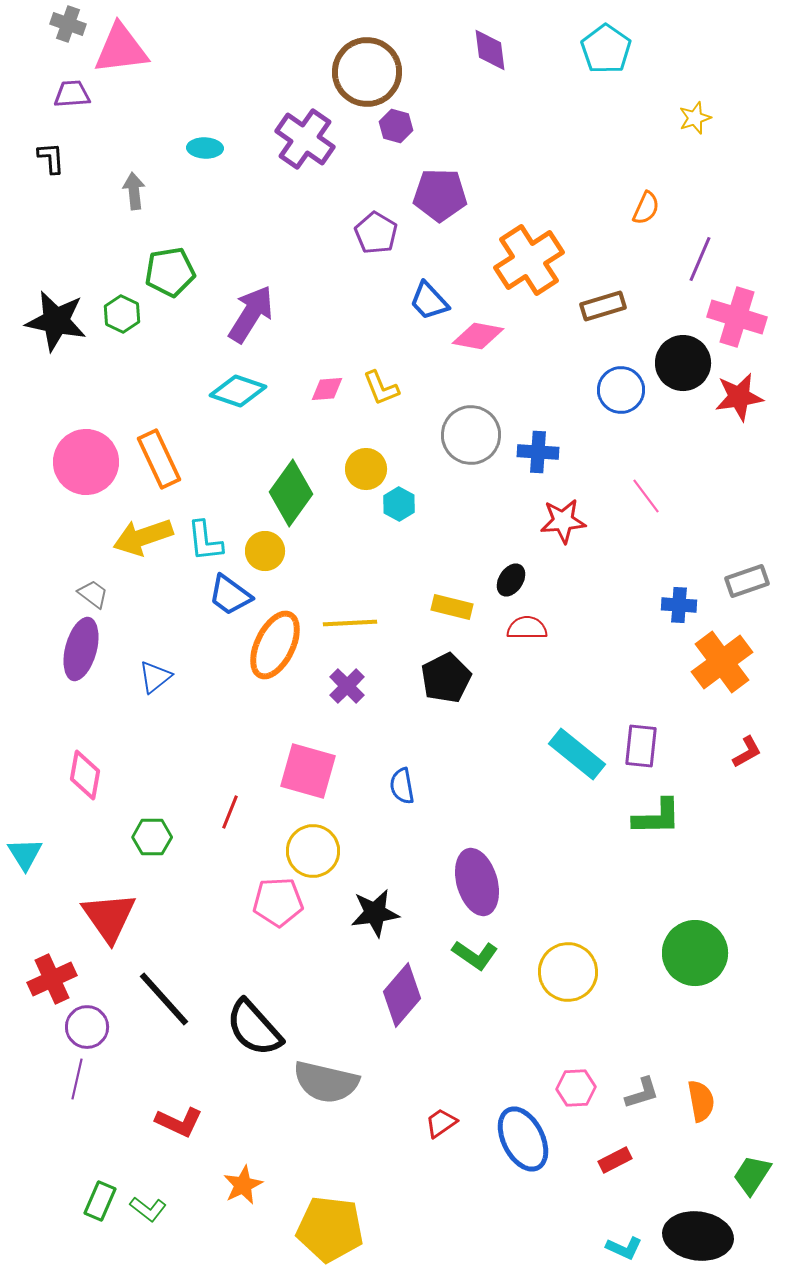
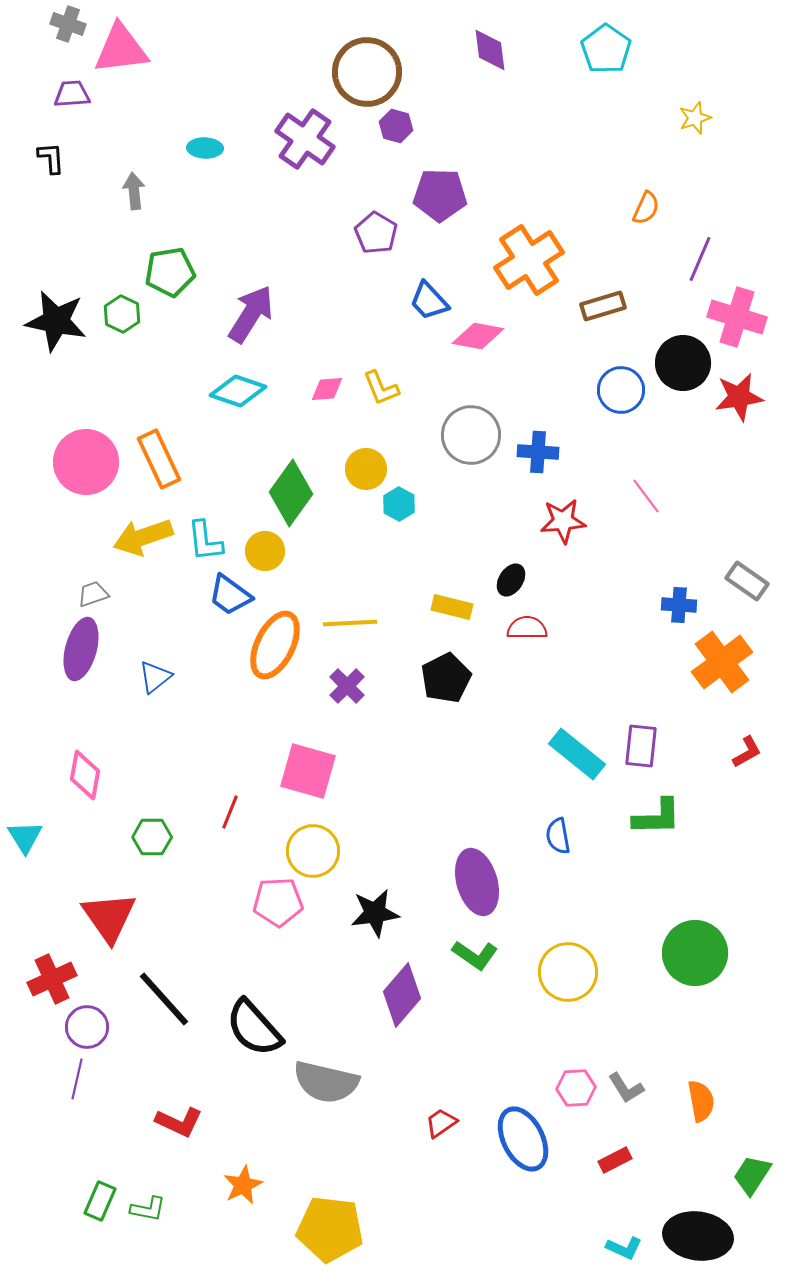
gray rectangle at (747, 581): rotated 54 degrees clockwise
gray trapezoid at (93, 594): rotated 56 degrees counterclockwise
blue semicircle at (402, 786): moved 156 px right, 50 px down
cyan triangle at (25, 854): moved 17 px up
gray L-shape at (642, 1093): moved 16 px left, 5 px up; rotated 75 degrees clockwise
green L-shape at (148, 1209): rotated 27 degrees counterclockwise
